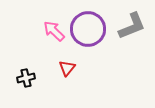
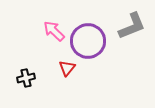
purple circle: moved 12 px down
